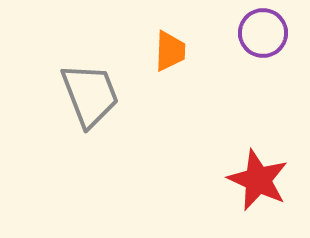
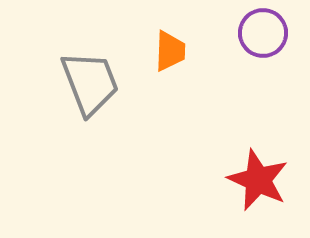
gray trapezoid: moved 12 px up
